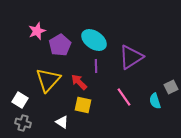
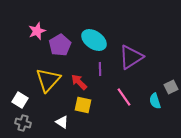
purple line: moved 4 px right, 3 px down
